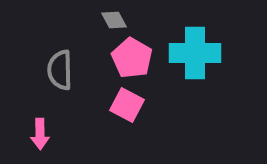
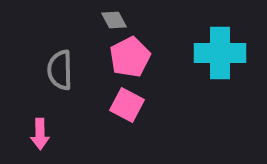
cyan cross: moved 25 px right
pink pentagon: moved 2 px left, 1 px up; rotated 15 degrees clockwise
